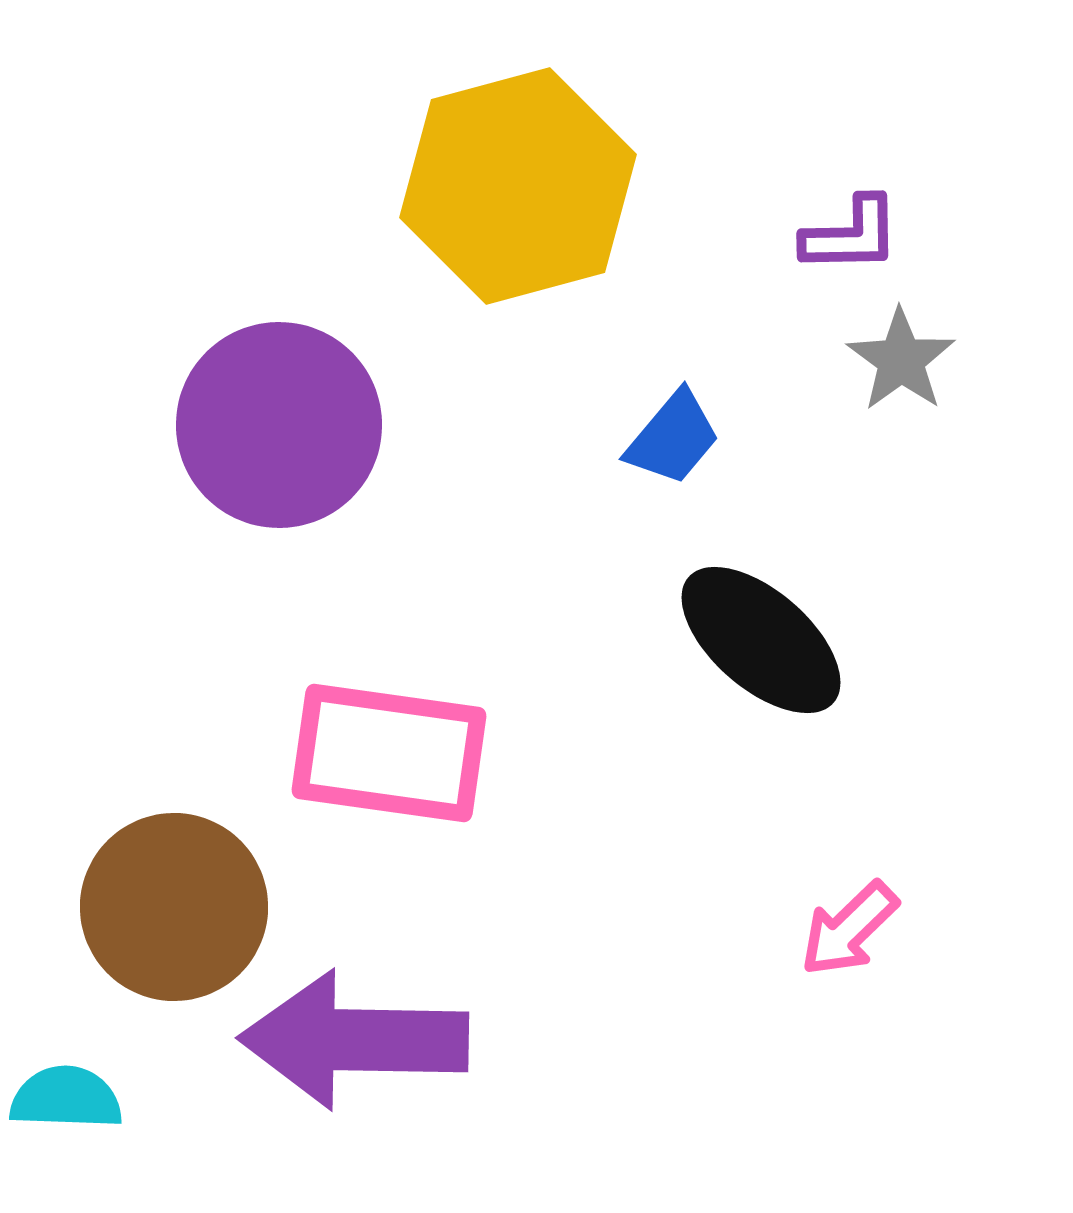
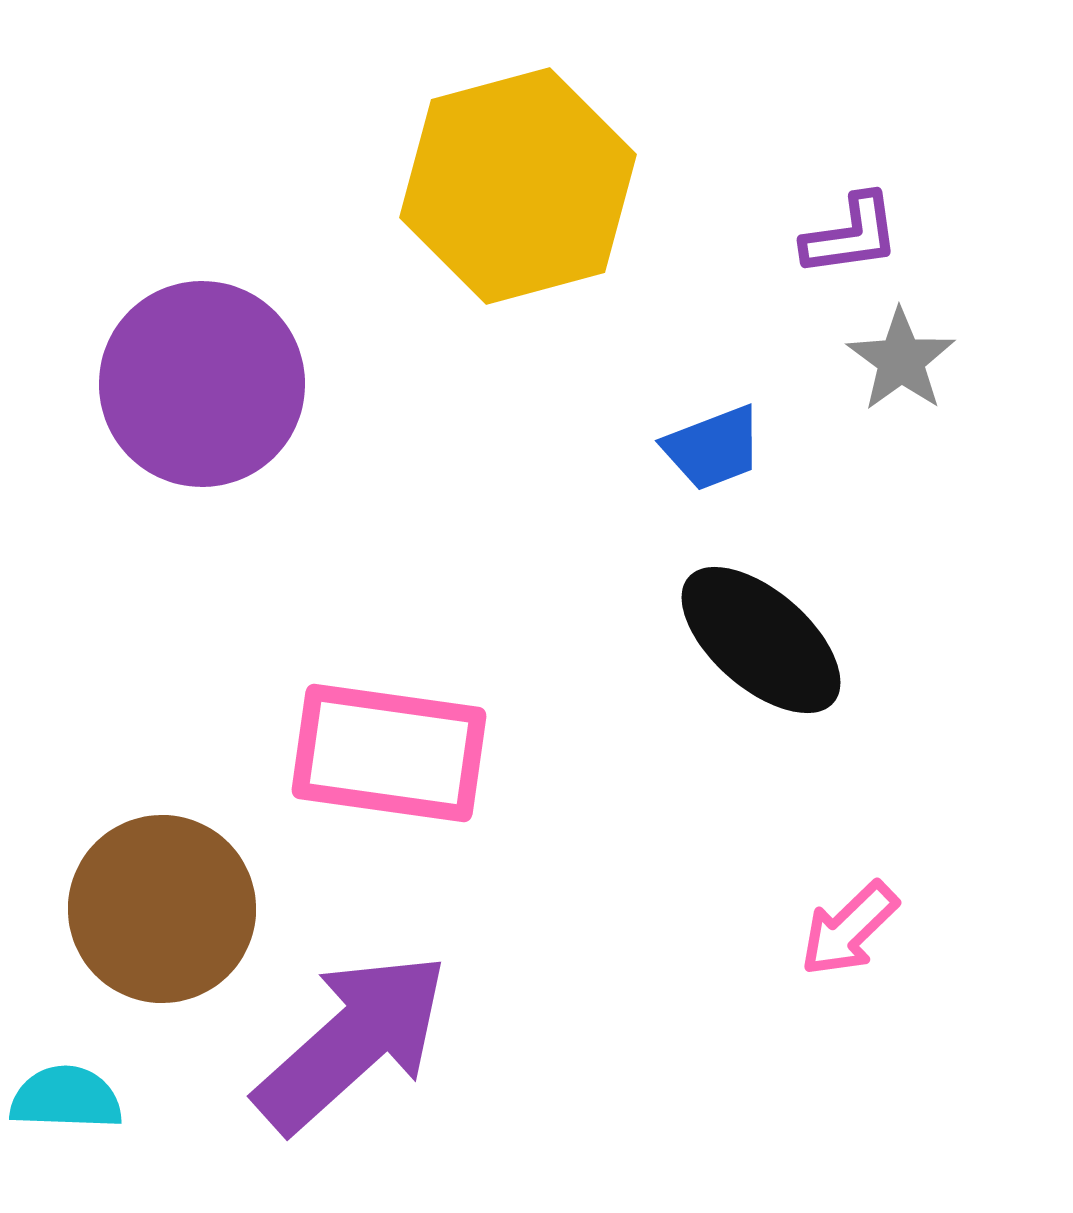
purple L-shape: rotated 7 degrees counterclockwise
purple circle: moved 77 px left, 41 px up
blue trapezoid: moved 40 px right, 10 px down; rotated 29 degrees clockwise
brown circle: moved 12 px left, 2 px down
purple arrow: moved 2 px left, 2 px down; rotated 137 degrees clockwise
